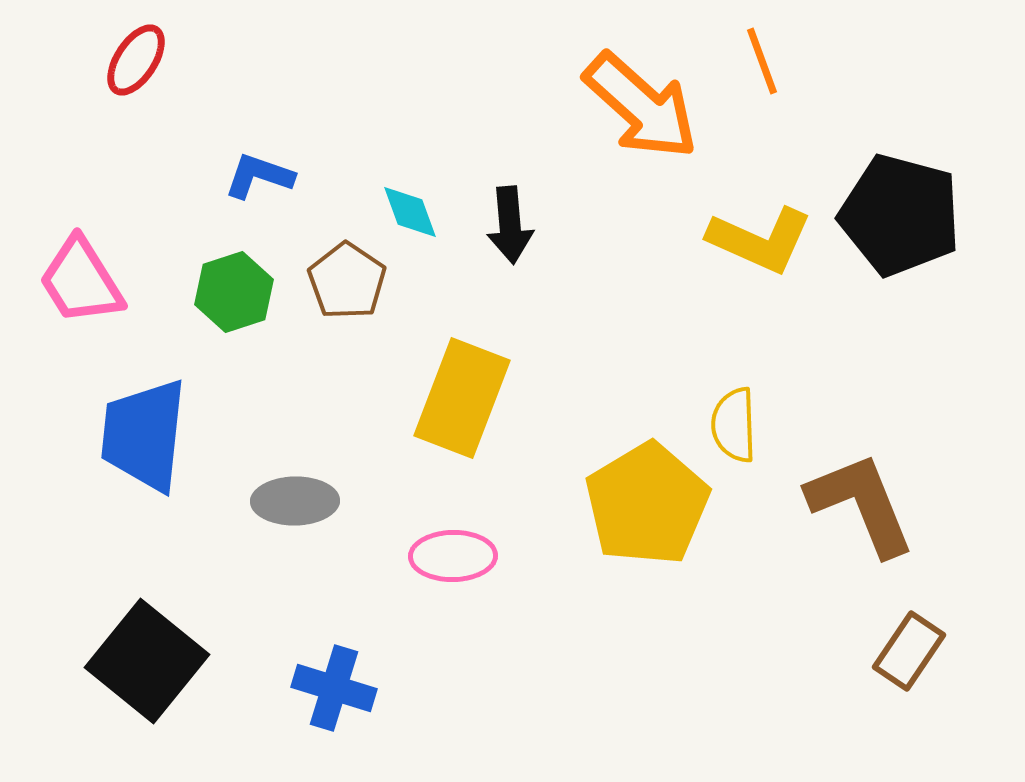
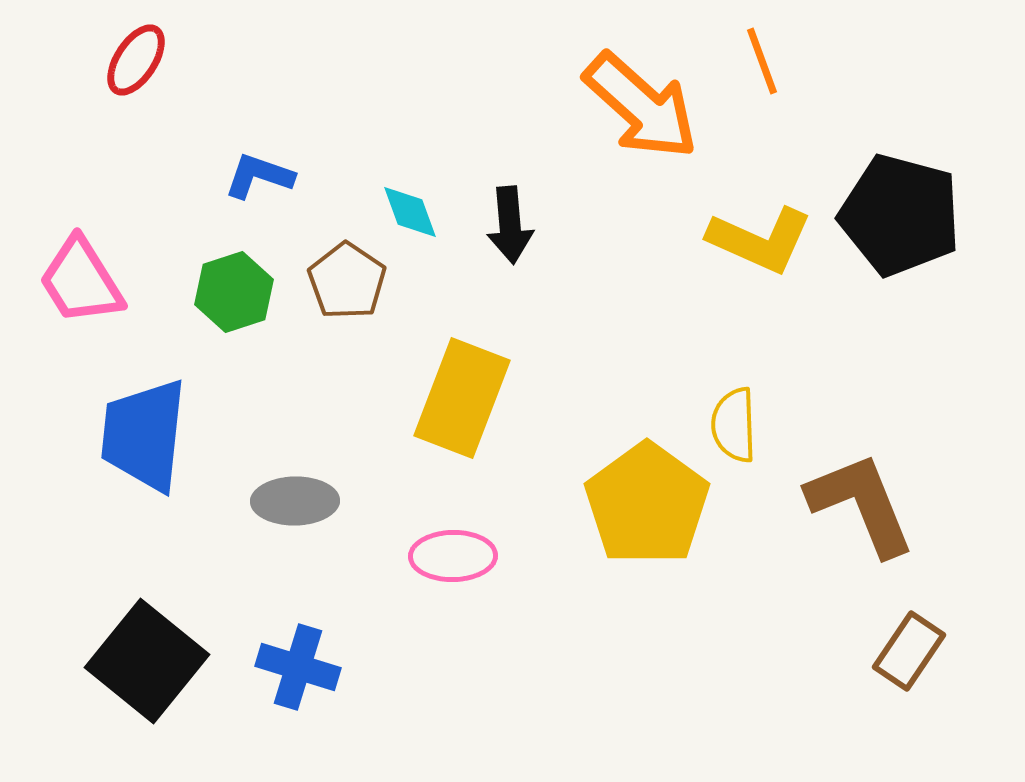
yellow pentagon: rotated 5 degrees counterclockwise
blue cross: moved 36 px left, 21 px up
